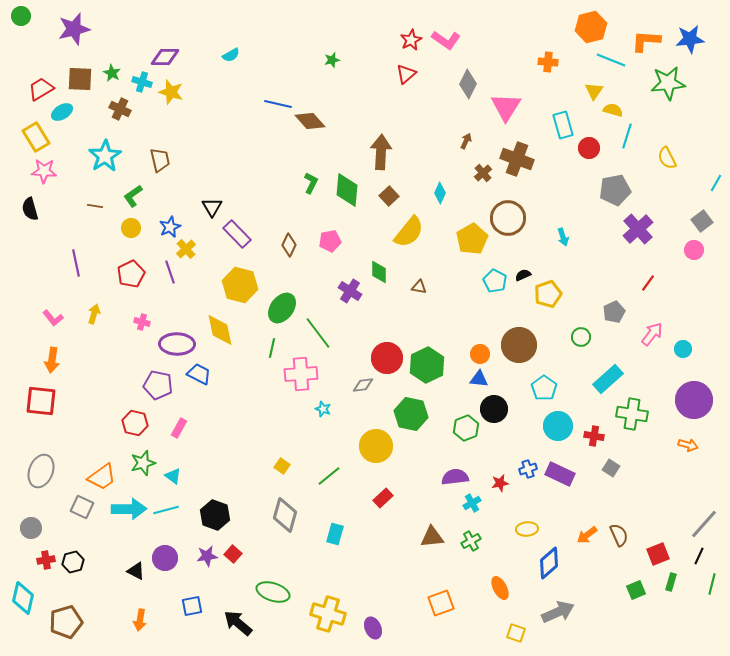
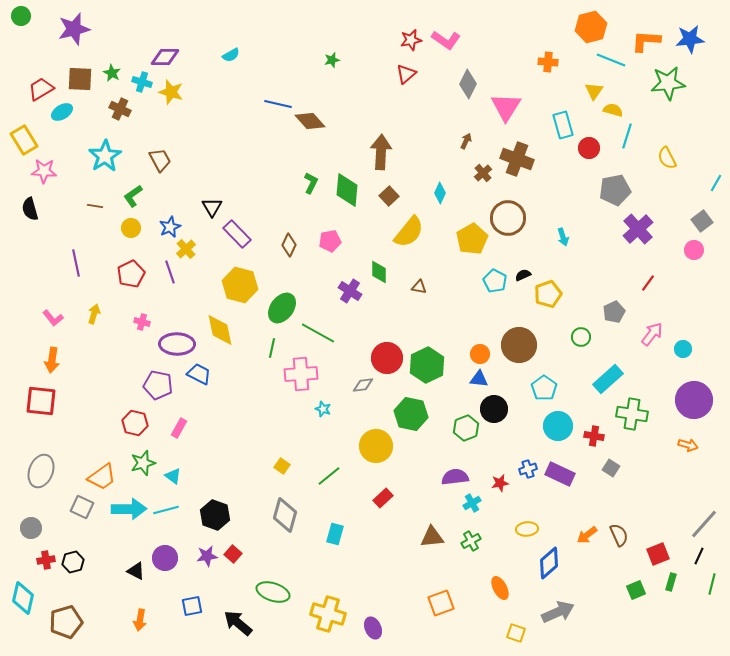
red star at (411, 40): rotated 15 degrees clockwise
yellow rectangle at (36, 137): moved 12 px left, 3 px down
brown trapezoid at (160, 160): rotated 15 degrees counterclockwise
green line at (318, 333): rotated 24 degrees counterclockwise
